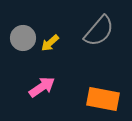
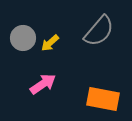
pink arrow: moved 1 px right, 3 px up
